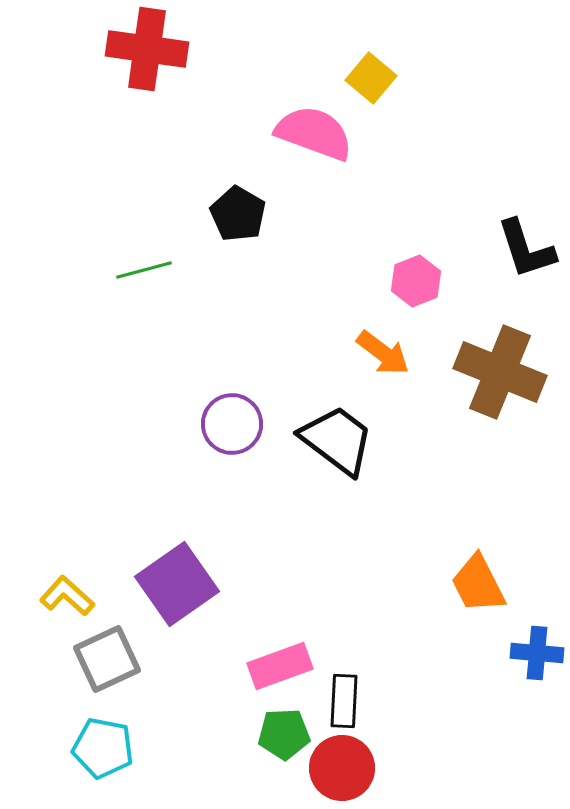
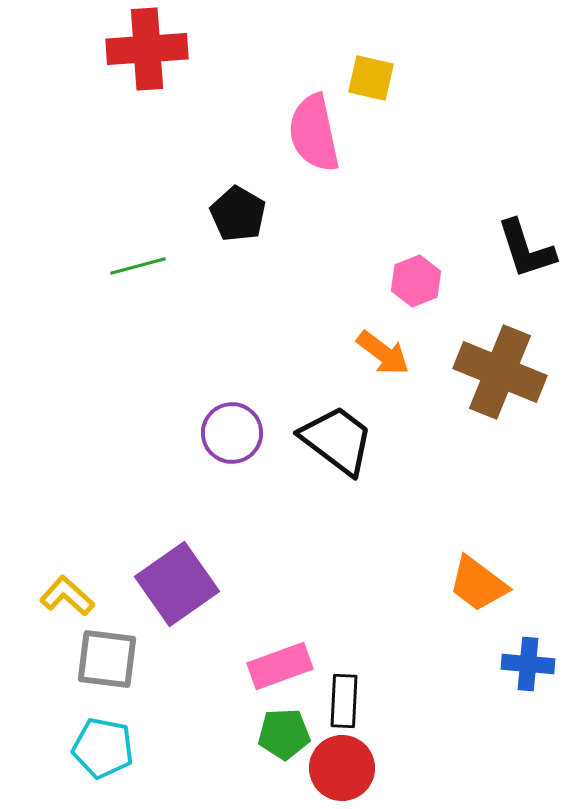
red cross: rotated 12 degrees counterclockwise
yellow square: rotated 27 degrees counterclockwise
pink semicircle: rotated 122 degrees counterclockwise
green line: moved 6 px left, 4 px up
purple circle: moved 9 px down
orange trapezoid: rotated 26 degrees counterclockwise
blue cross: moved 9 px left, 11 px down
gray square: rotated 32 degrees clockwise
